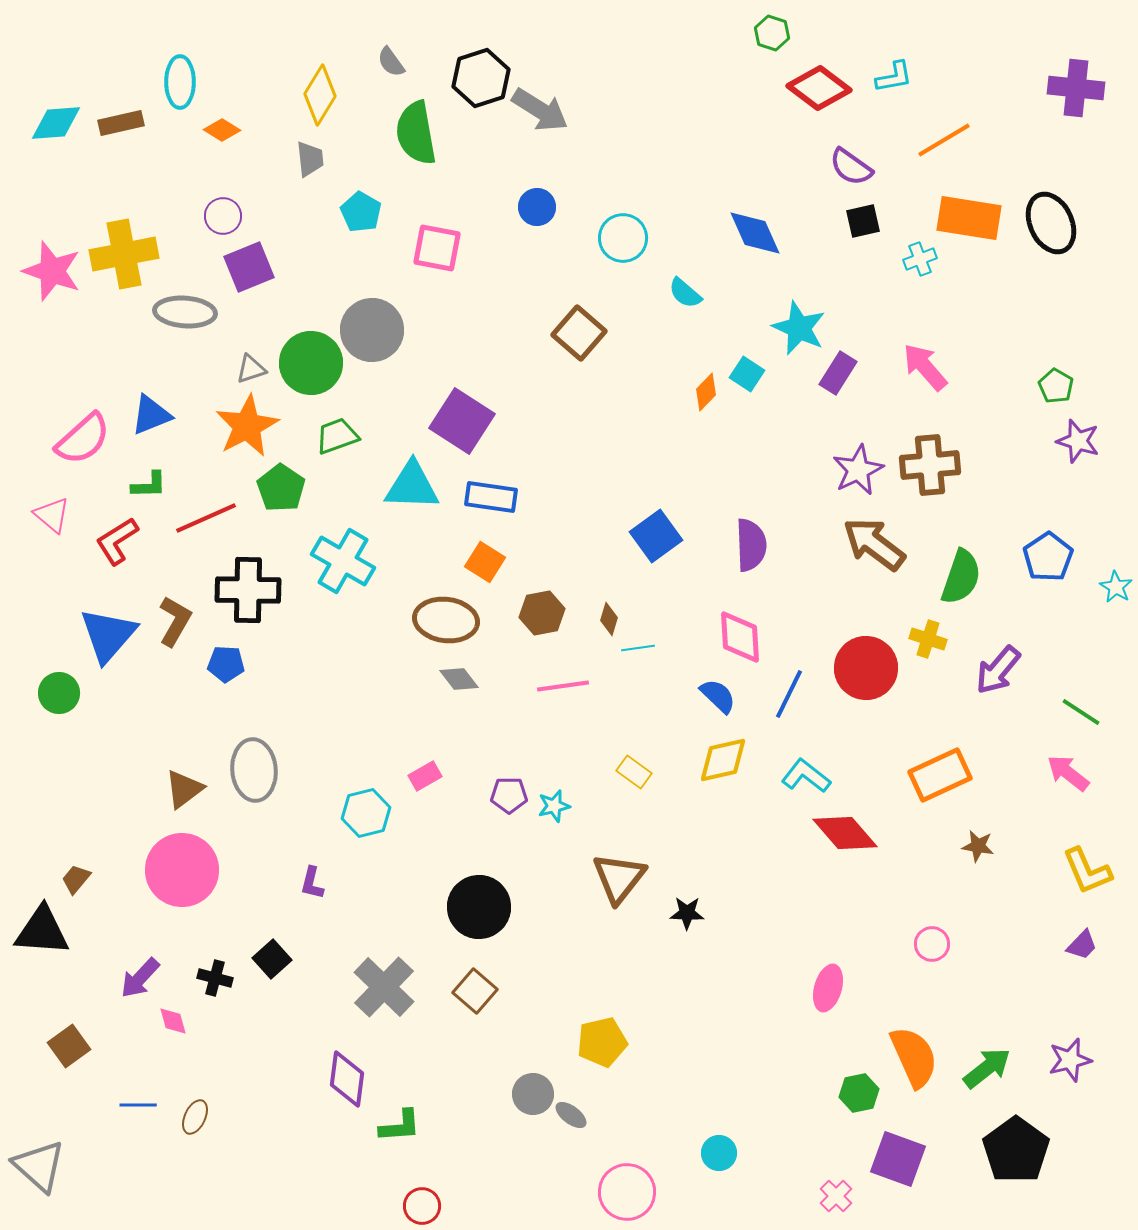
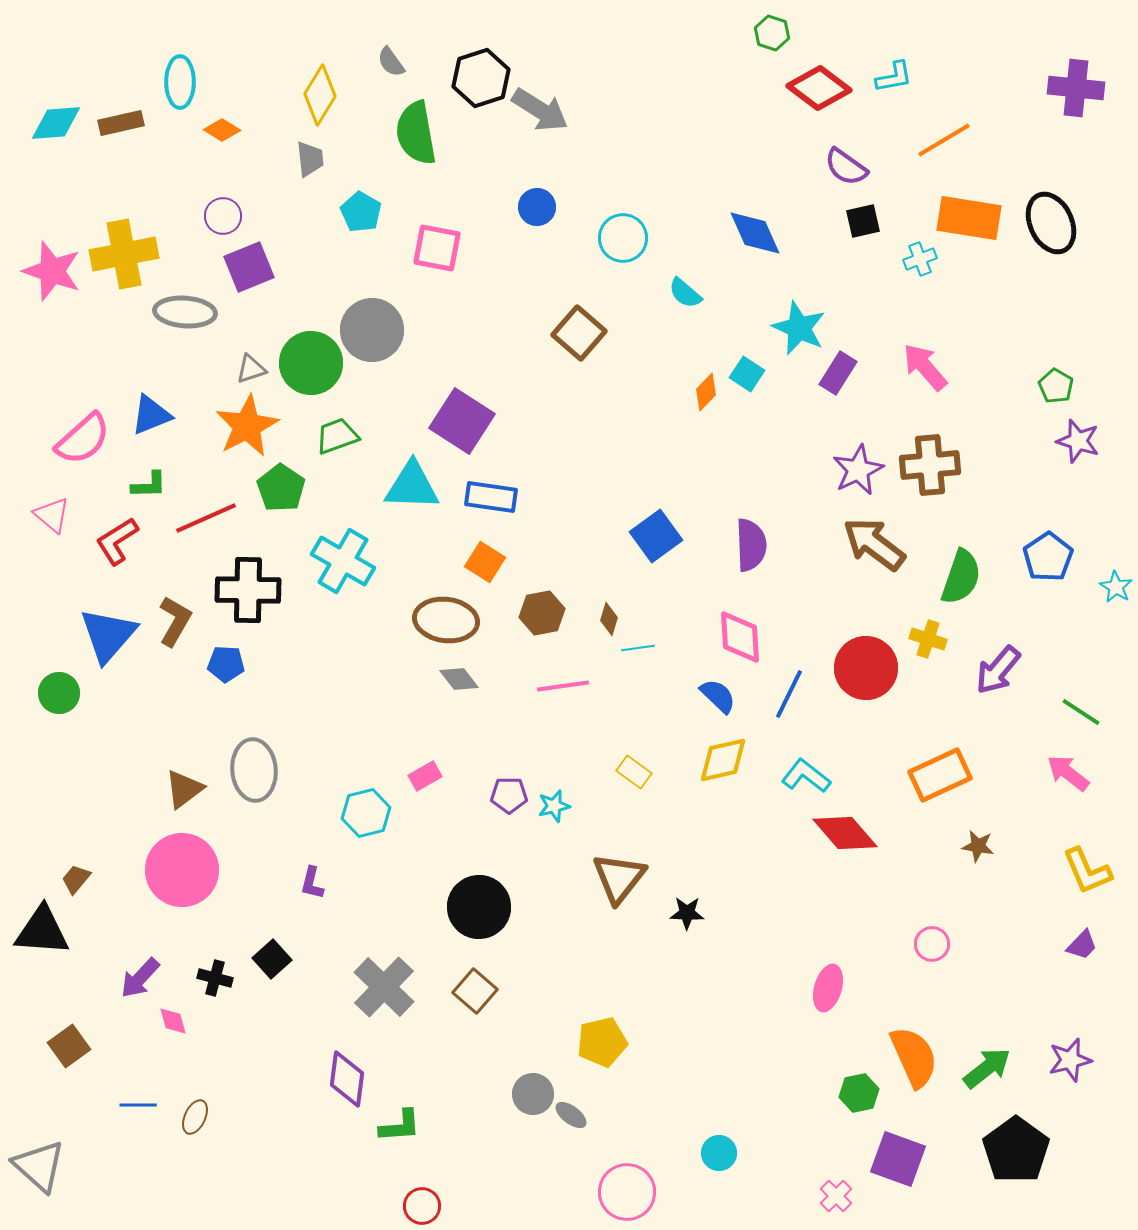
purple semicircle at (851, 167): moved 5 px left
